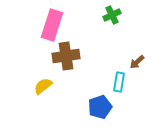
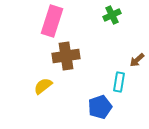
pink rectangle: moved 4 px up
brown arrow: moved 2 px up
